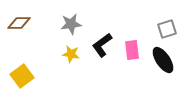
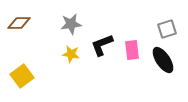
black L-shape: rotated 15 degrees clockwise
